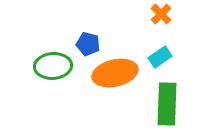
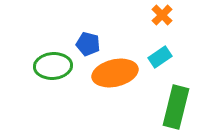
orange cross: moved 1 px right, 1 px down
green rectangle: moved 9 px right, 3 px down; rotated 12 degrees clockwise
